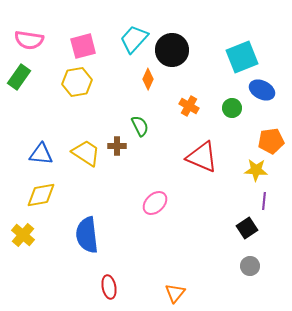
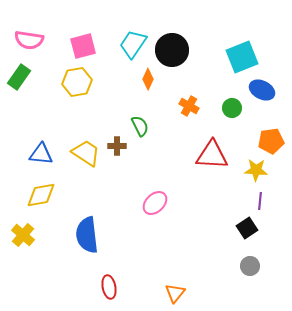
cyan trapezoid: moved 1 px left, 5 px down; rotated 8 degrees counterclockwise
red triangle: moved 10 px right, 2 px up; rotated 20 degrees counterclockwise
purple line: moved 4 px left
